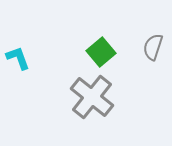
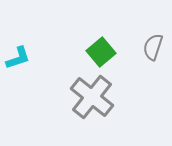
cyan L-shape: rotated 92 degrees clockwise
